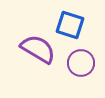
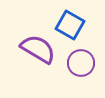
blue square: rotated 12 degrees clockwise
